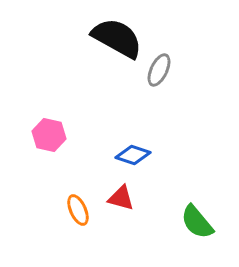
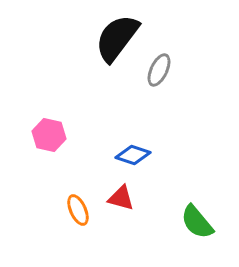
black semicircle: rotated 82 degrees counterclockwise
